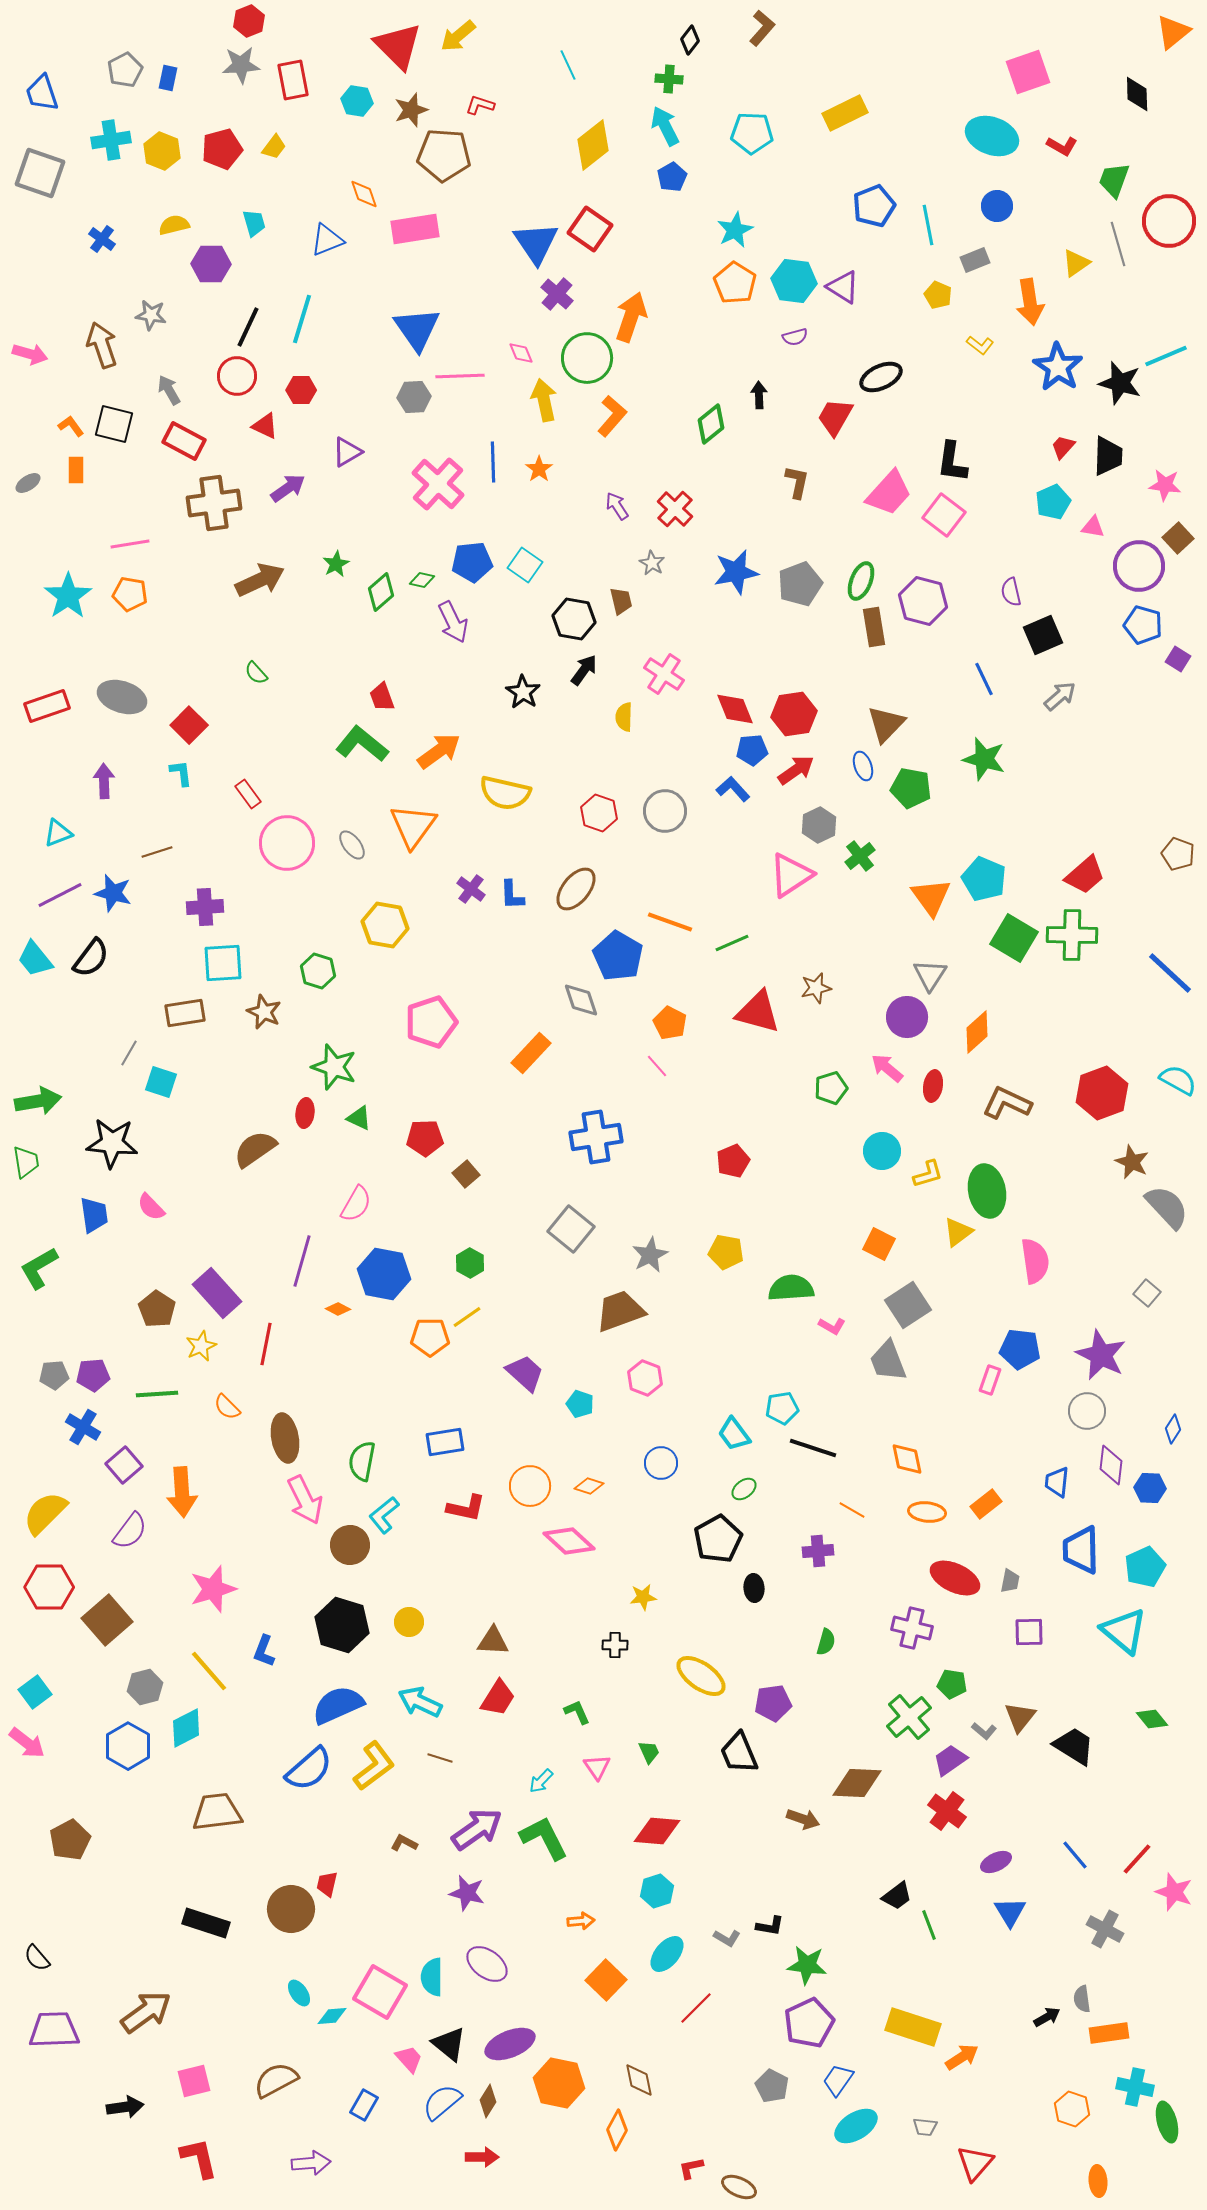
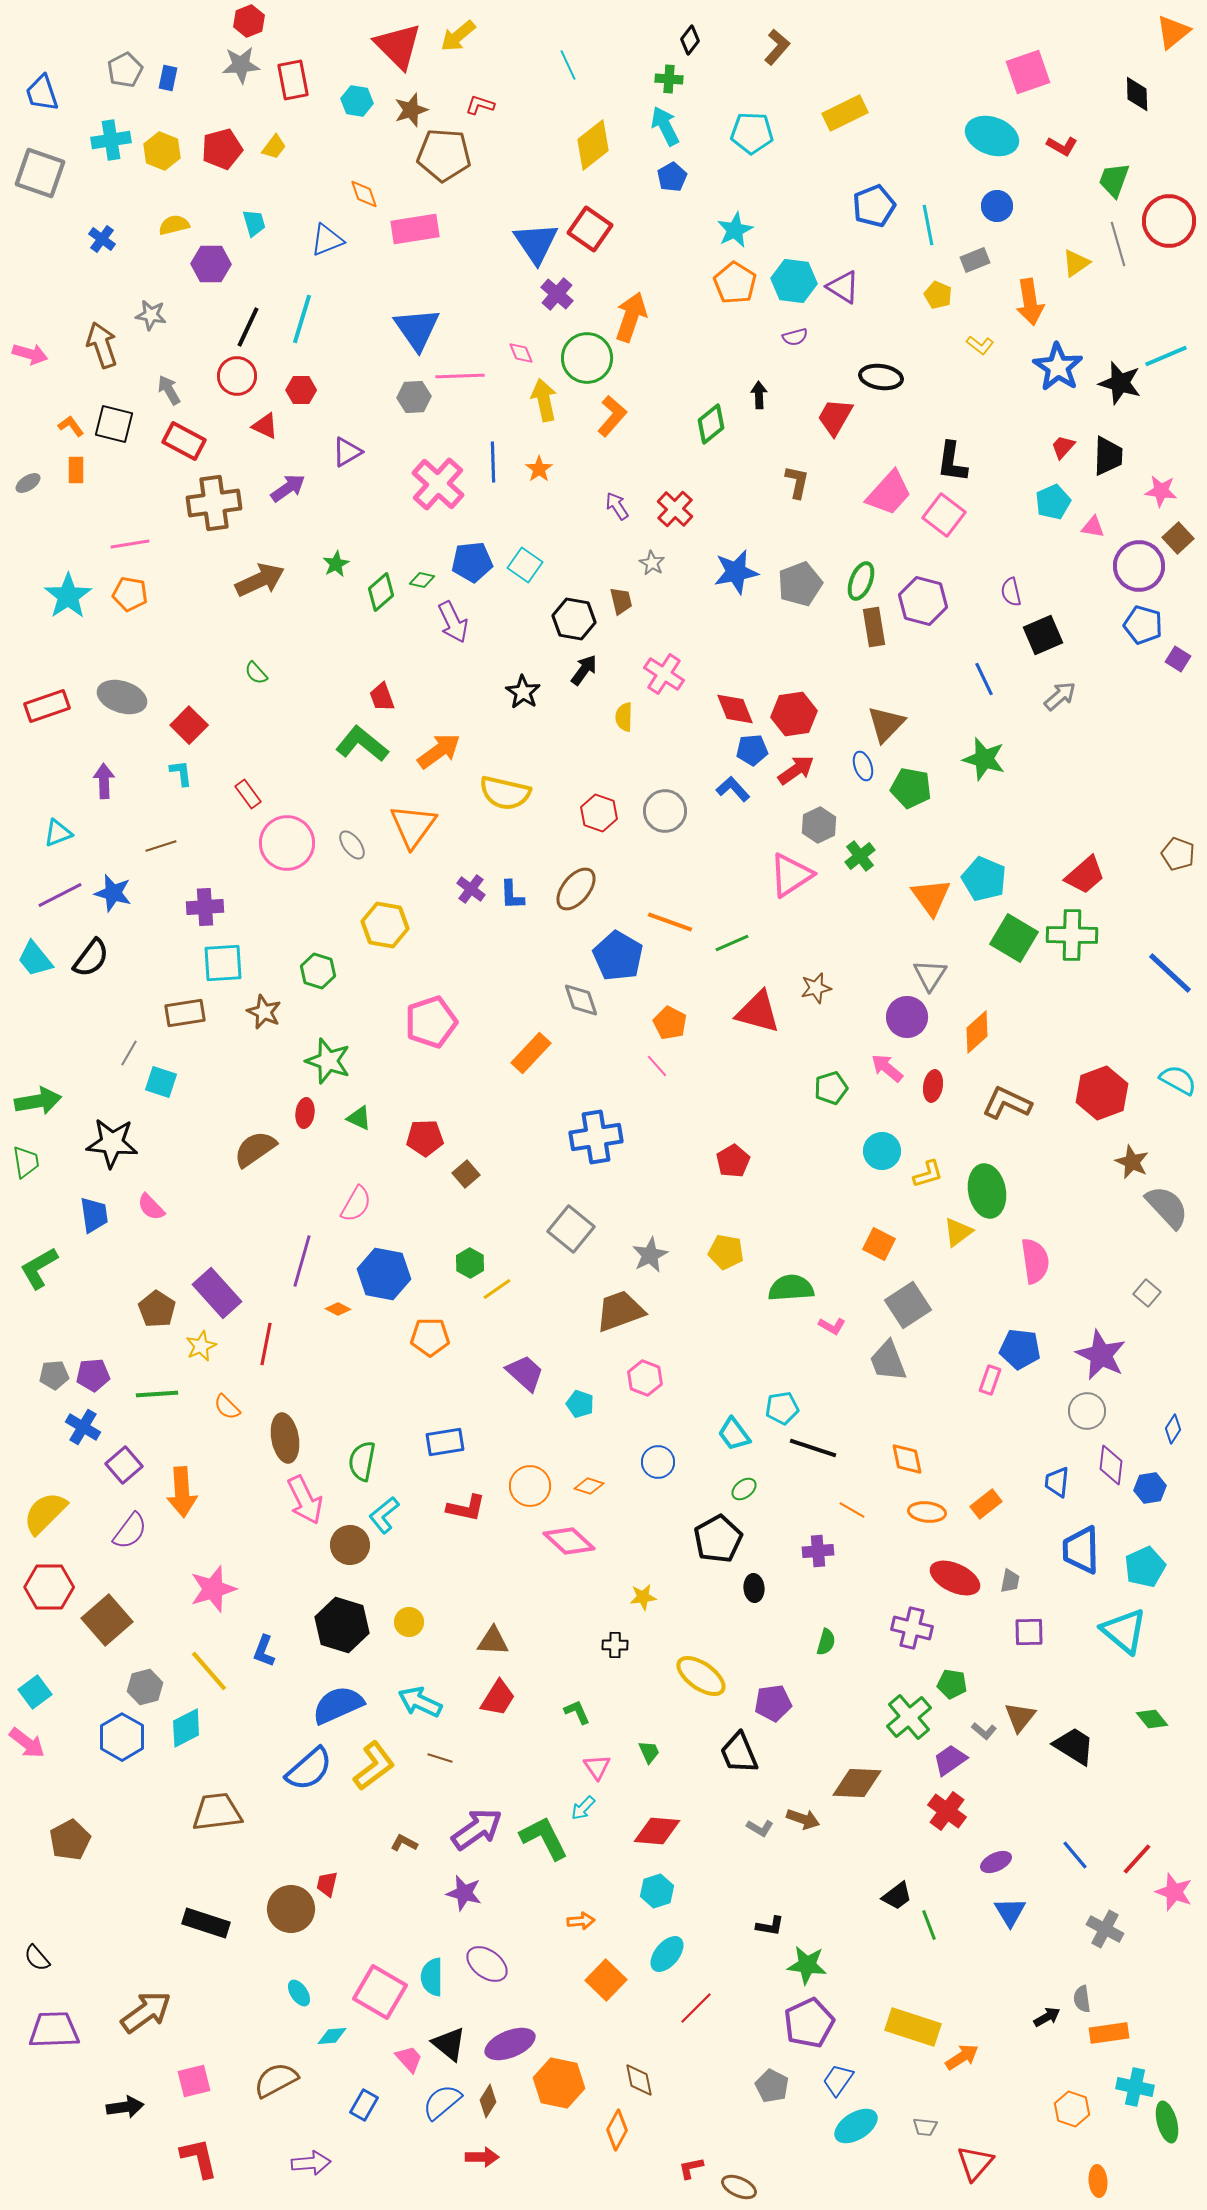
brown L-shape at (762, 28): moved 15 px right, 19 px down
black ellipse at (881, 377): rotated 33 degrees clockwise
pink star at (1165, 485): moved 4 px left, 6 px down
brown line at (157, 852): moved 4 px right, 6 px up
green star at (334, 1067): moved 6 px left, 6 px up
red pentagon at (733, 1161): rotated 8 degrees counterclockwise
yellow line at (467, 1317): moved 30 px right, 28 px up
blue circle at (661, 1463): moved 3 px left, 1 px up
blue hexagon at (1150, 1488): rotated 12 degrees counterclockwise
blue hexagon at (128, 1746): moved 6 px left, 9 px up
cyan arrow at (541, 1781): moved 42 px right, 27 px down
purple star at (467, 1893): moved 3 px left
gray L-shape at (727, 1938): moved 33 px right, 110 px up
cyan diamond at (332, 2016): moved 20 px down
